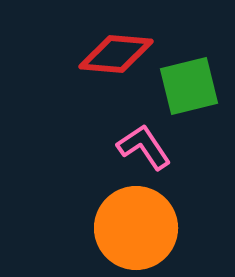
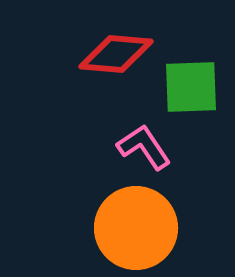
green square: moved 2 px right, 1 px down; rotated 12 degrees clockwise
